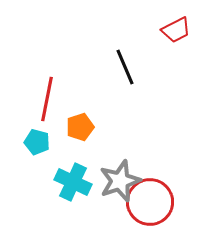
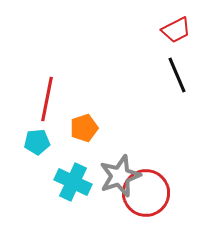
black line: moved 52 px right, 8 px down
orange pentagon: moved 4 px right, 1 px down
cyan pentagon: rotated 20 degrees counterclockwise
gray star: moved 5 px up
red circle: moved 4 px left, 9 px up
